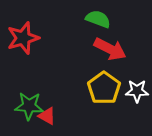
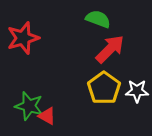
red arrow: rotated 72 degrees counterclockwise
green star: rotated 12 degrees clockwise
